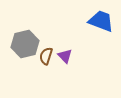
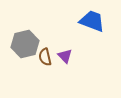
blue trapezoid: moved 9 px left
brown semicircle: moved 1 px left, 1 px down; rotated 30 degrees counterclockwise
